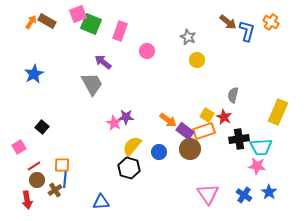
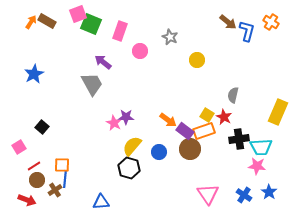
gray star at (188, 37): moved 18 px left
pink circle at (147, 51): moved 7 px left
red arrow at (27, 200): rotated 60 degrees counterclockwise
